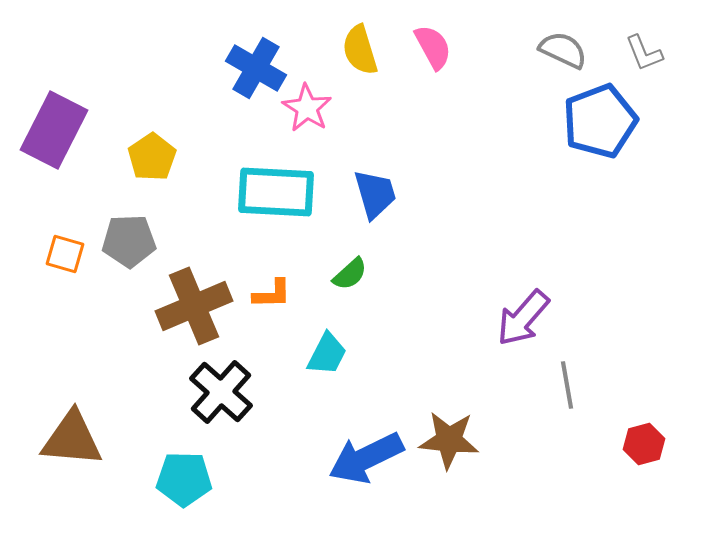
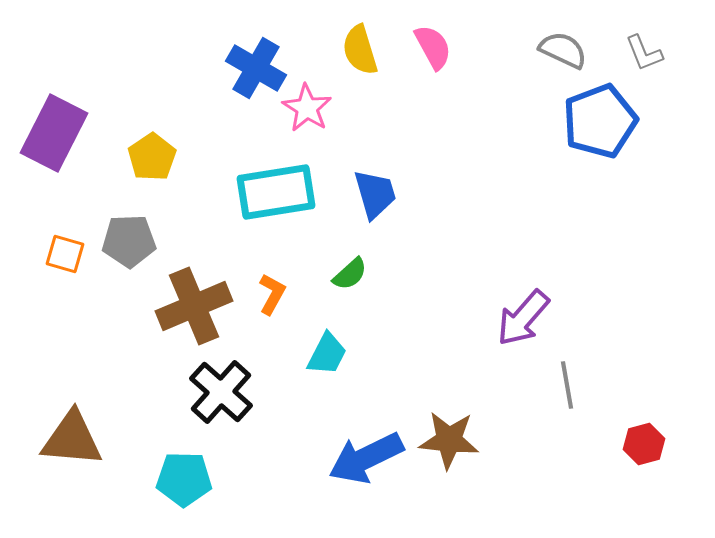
purple rectangle: moved 3 px down
cyan rectangle: rotated 12 degrees counterclockwise
orange L-shape: rotated 60 degrees counterclockwise
